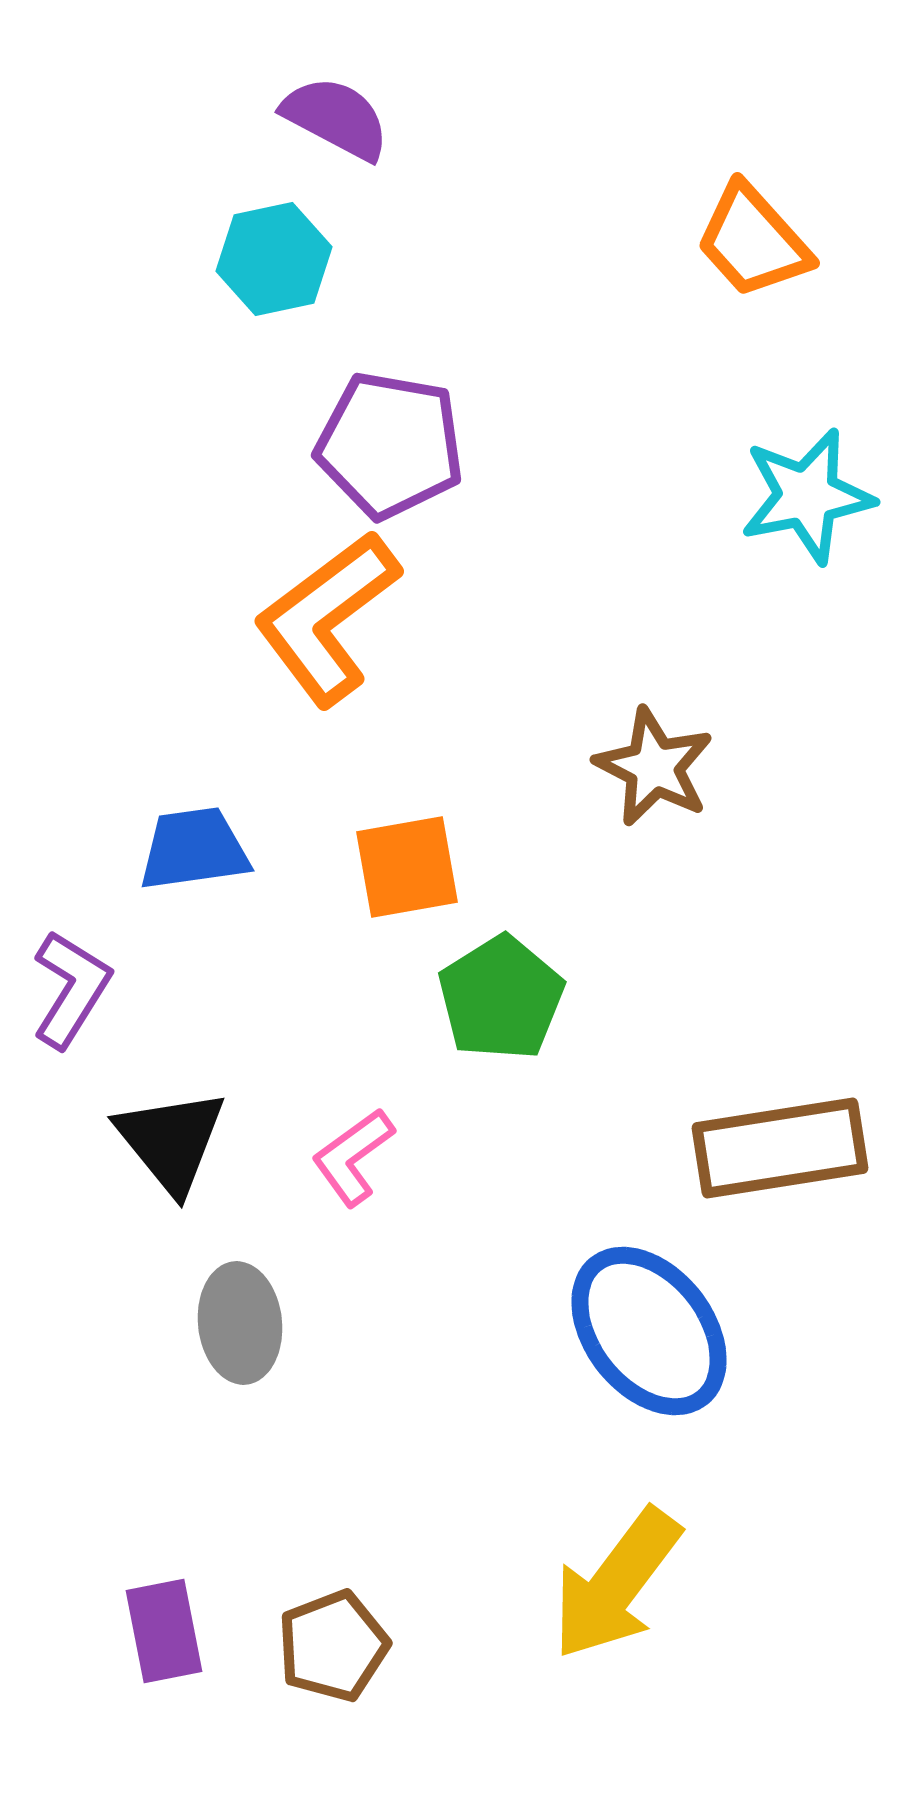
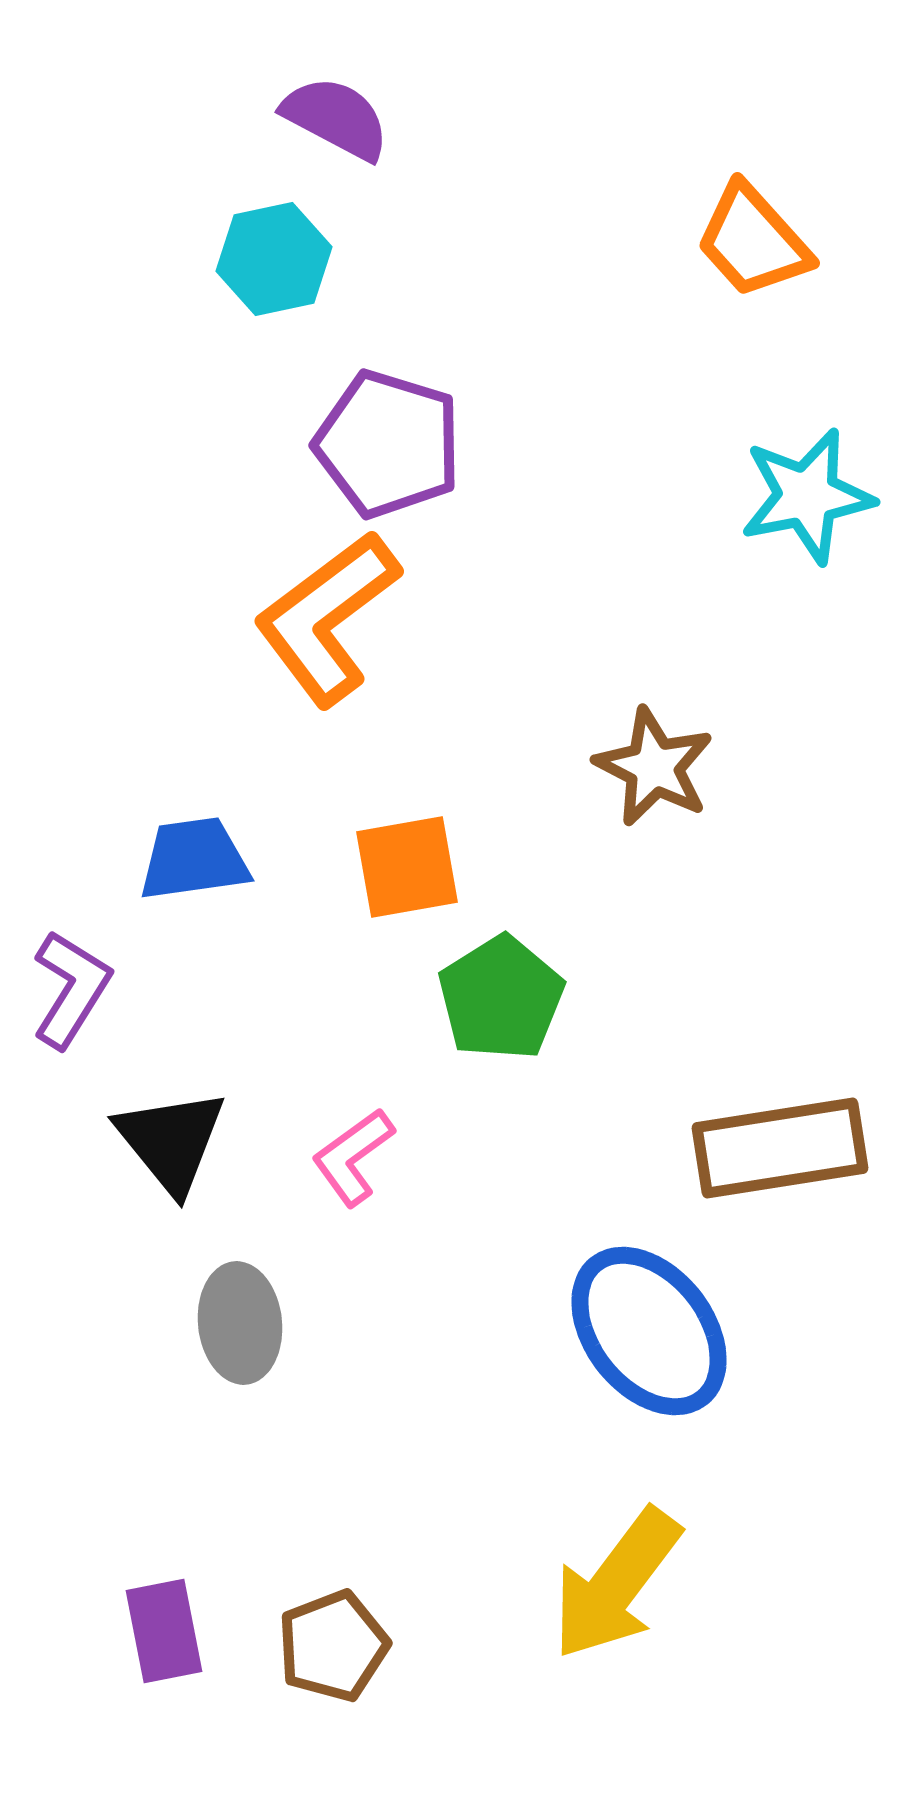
purple pentagon: moved 2 px left, 1 px up; rotated 7 degrees clockwise
blue trapezoid: moved 10 px down
